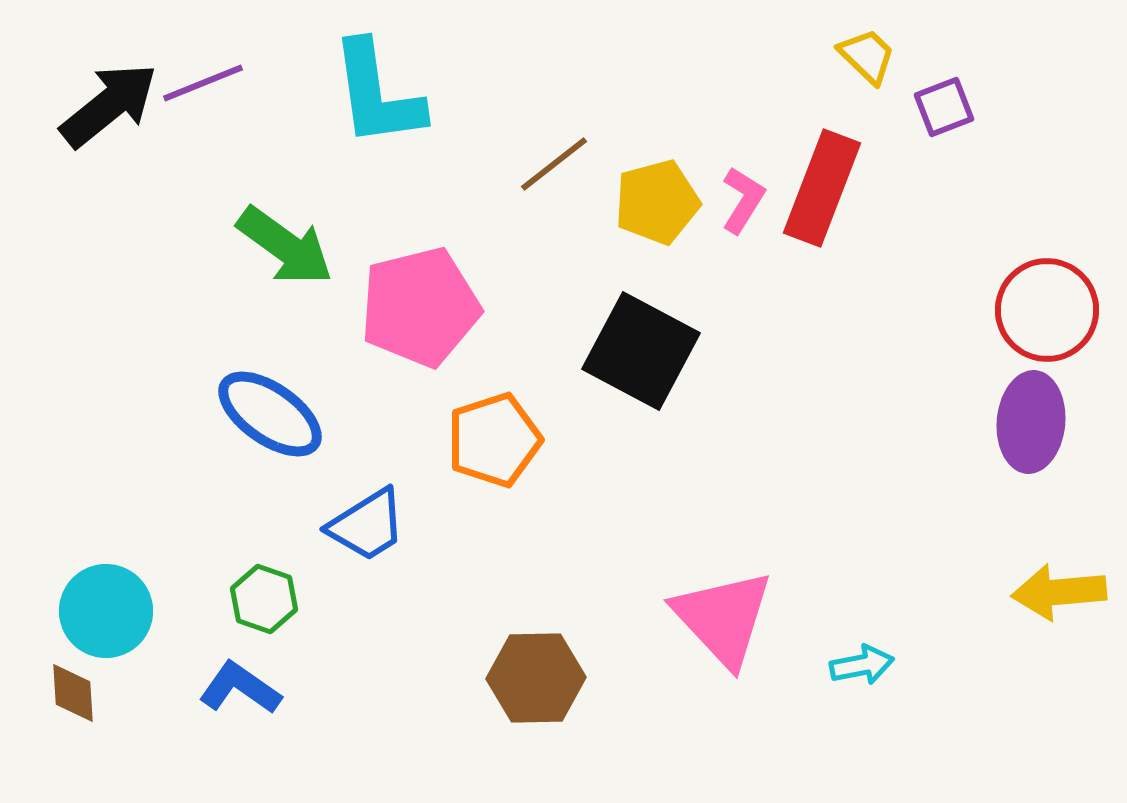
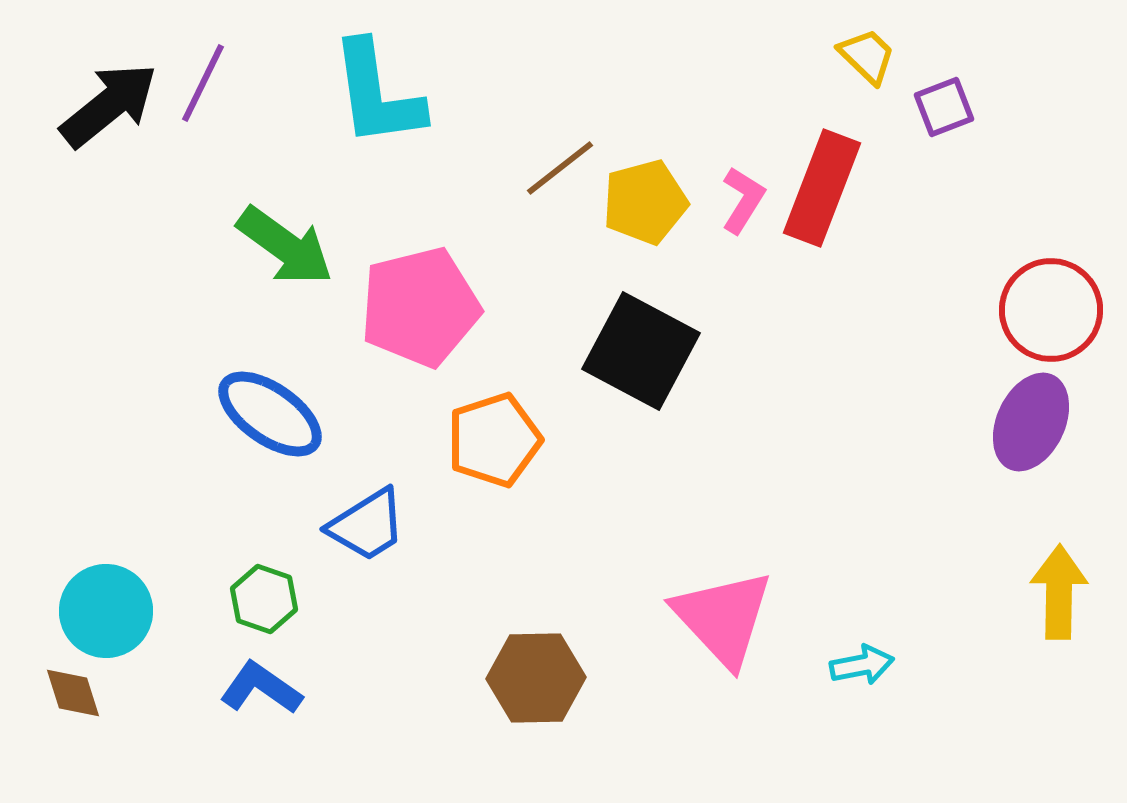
purple line: rotated 42 degrees counterclockwise
brown line: moved 6 px right, 4 px down
yellow pentagon: moved 12 px left
red circle: moved 4 px right
purple ellipse: rotated 20 degrees clockwise
yellow arrow: rotated 96 degrees clockwise
blue L-shape: moved 21 px right
brown diamond: rotated 14 degrees counterclockwise
